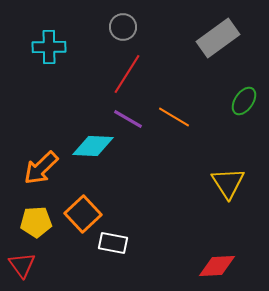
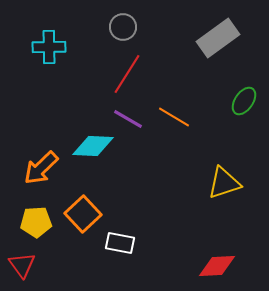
yellow triangle: moved 4 px left; rotated 45 degrees clockwise
white rectangle: moved 7 px right
